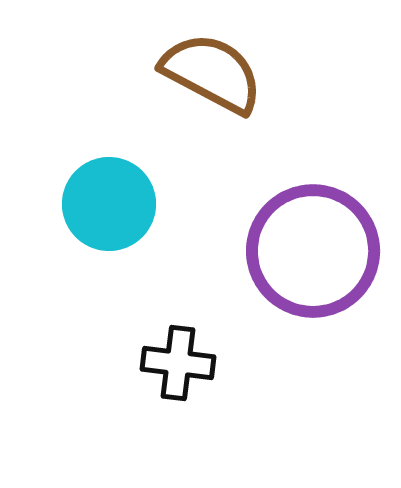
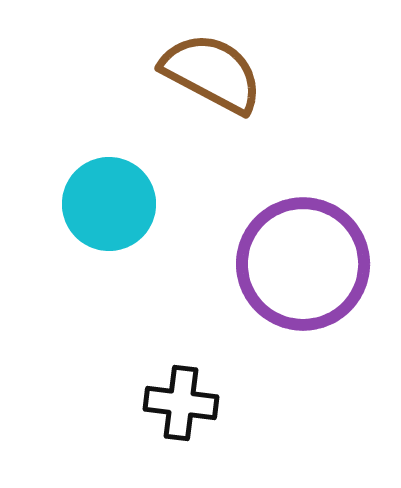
purple circle: moved 10 px left, 13 px down
black cross: moved 3 px right, 40 px down
